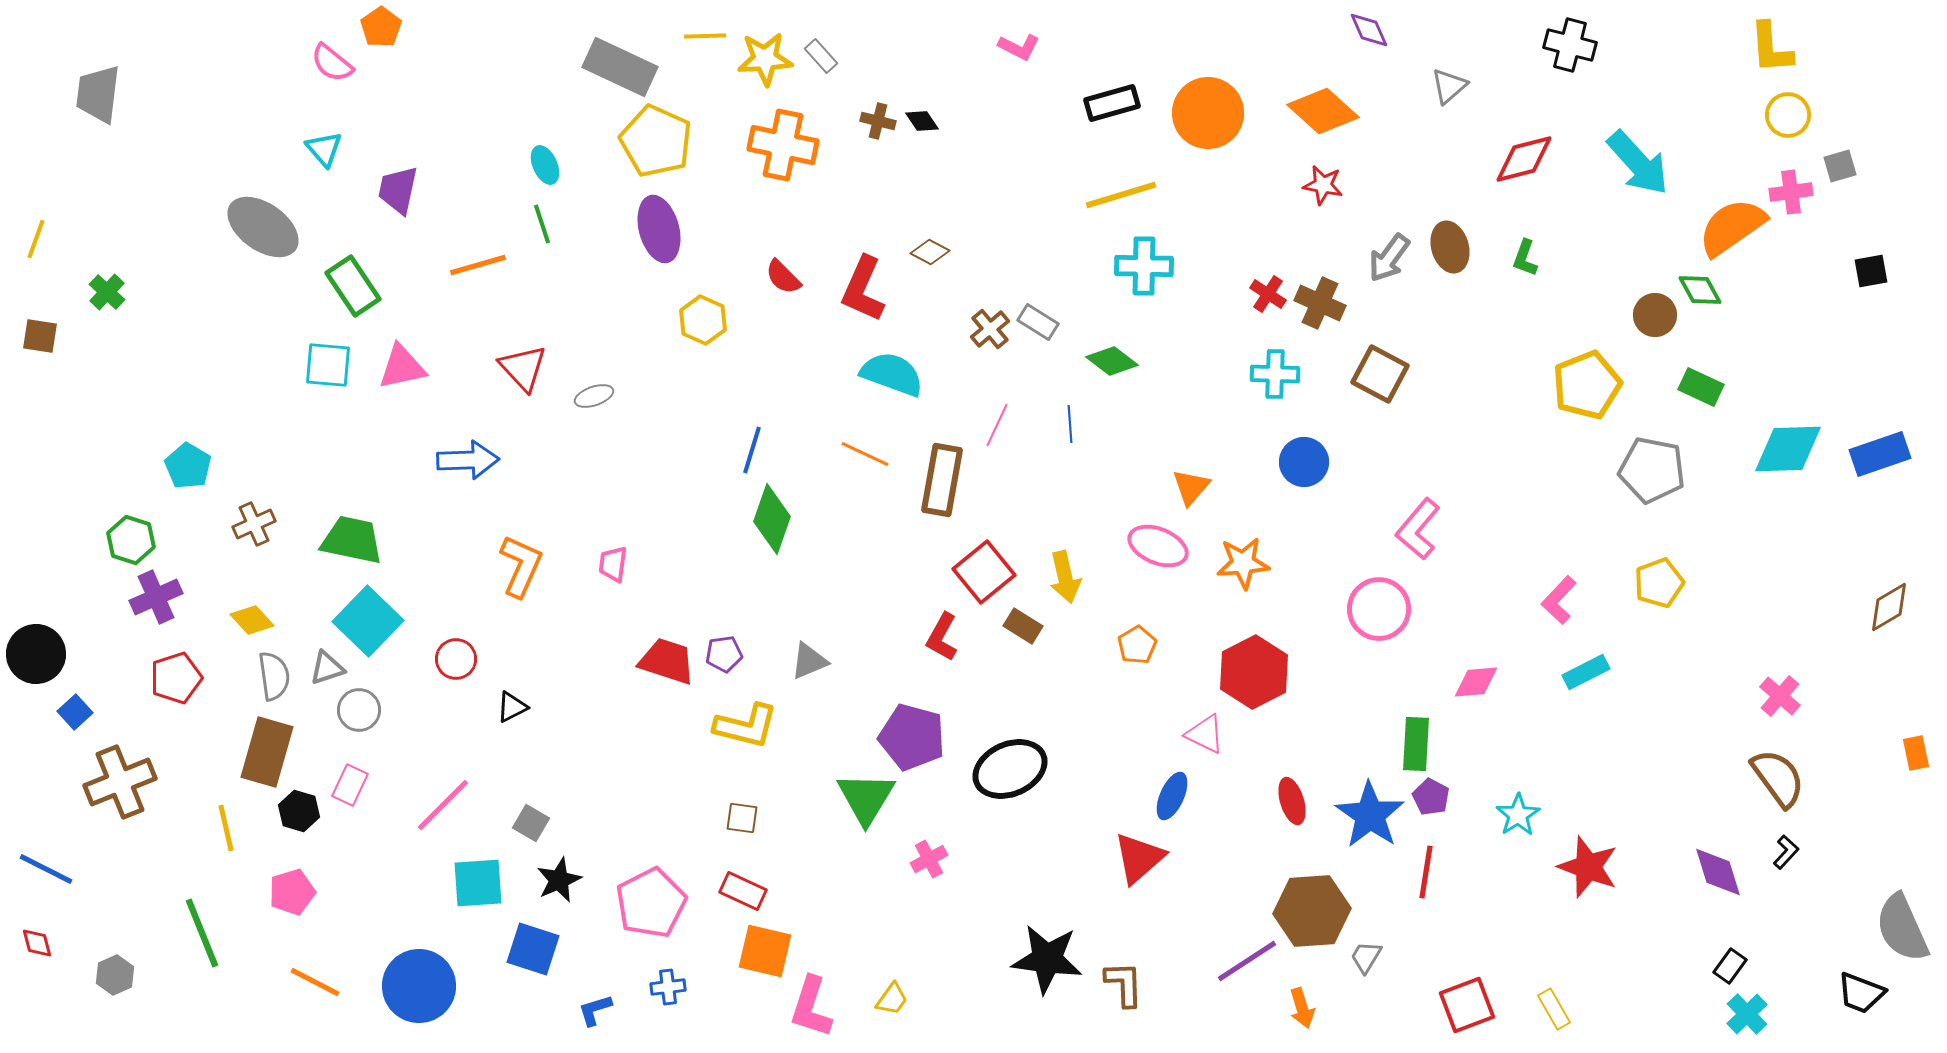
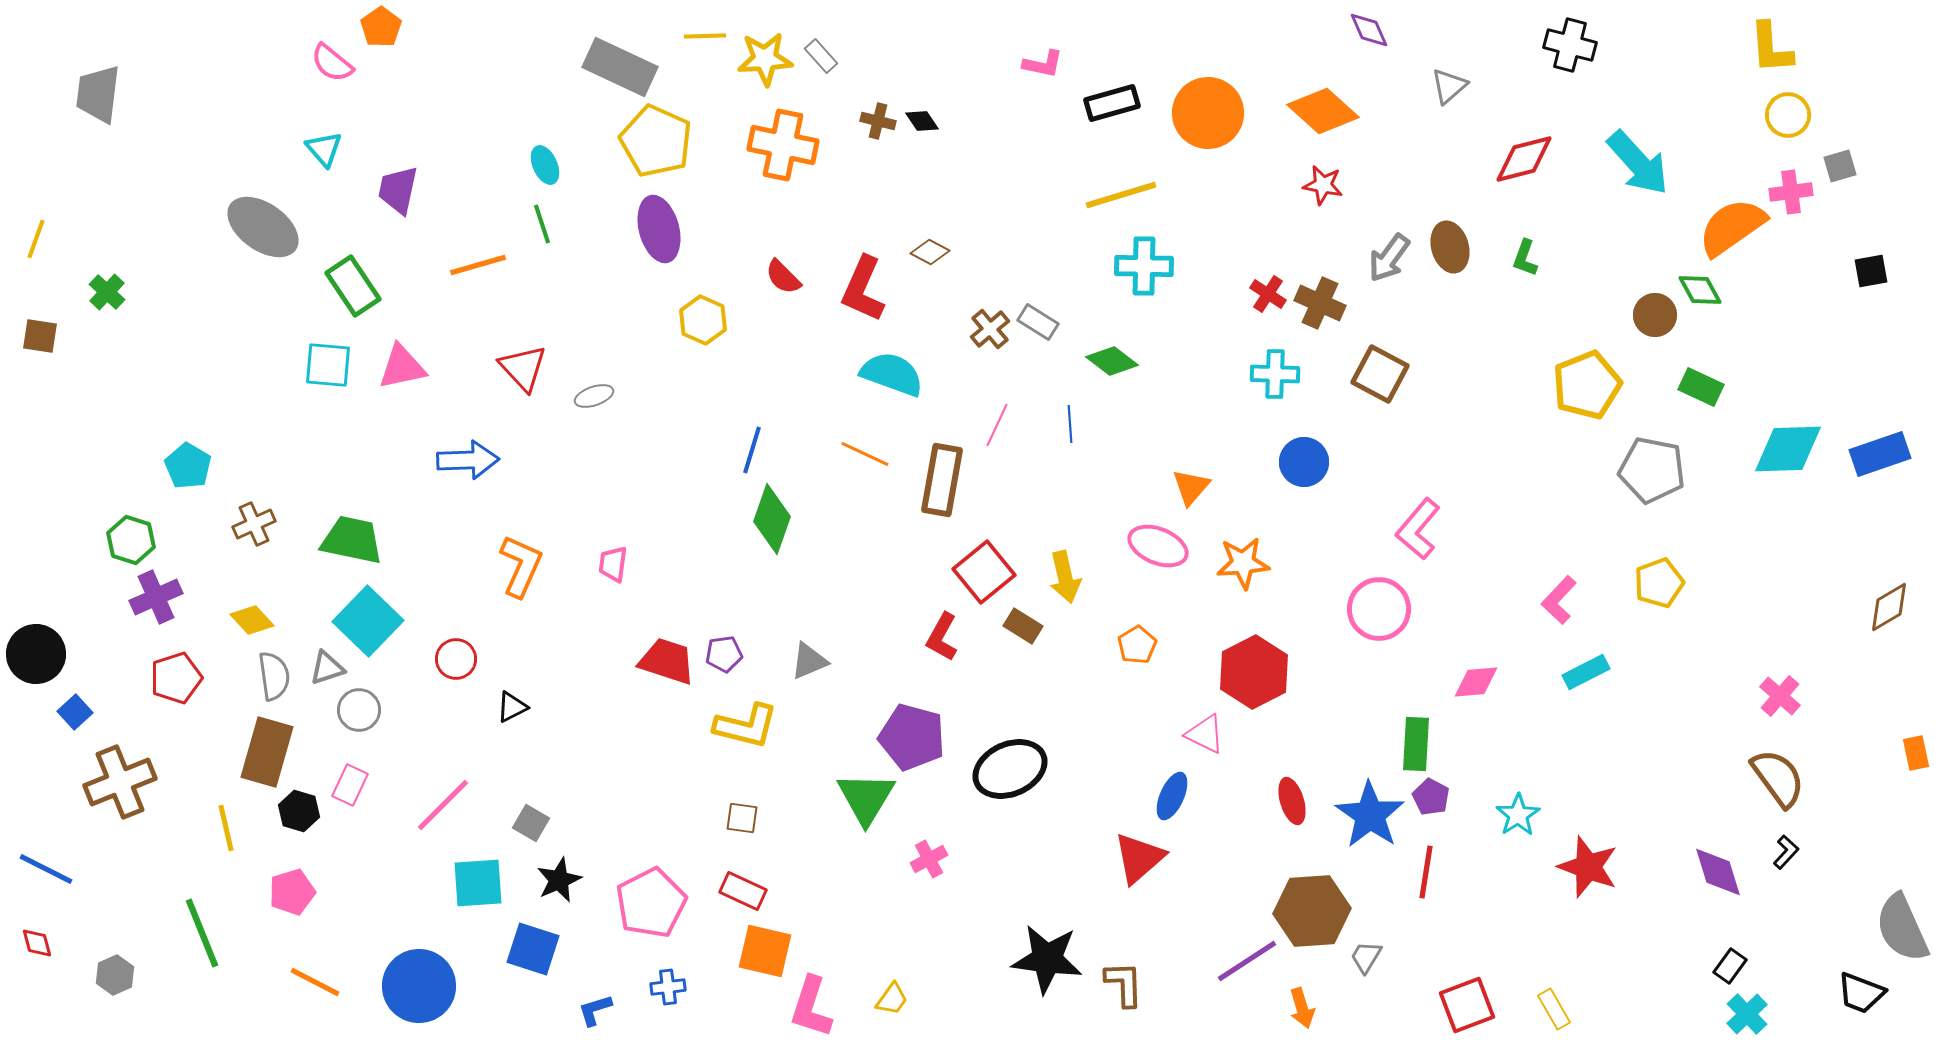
pink L-shape at (1019, 47): moved 24 px right, 17 px down; rotated 15 degrees counterclockwise
